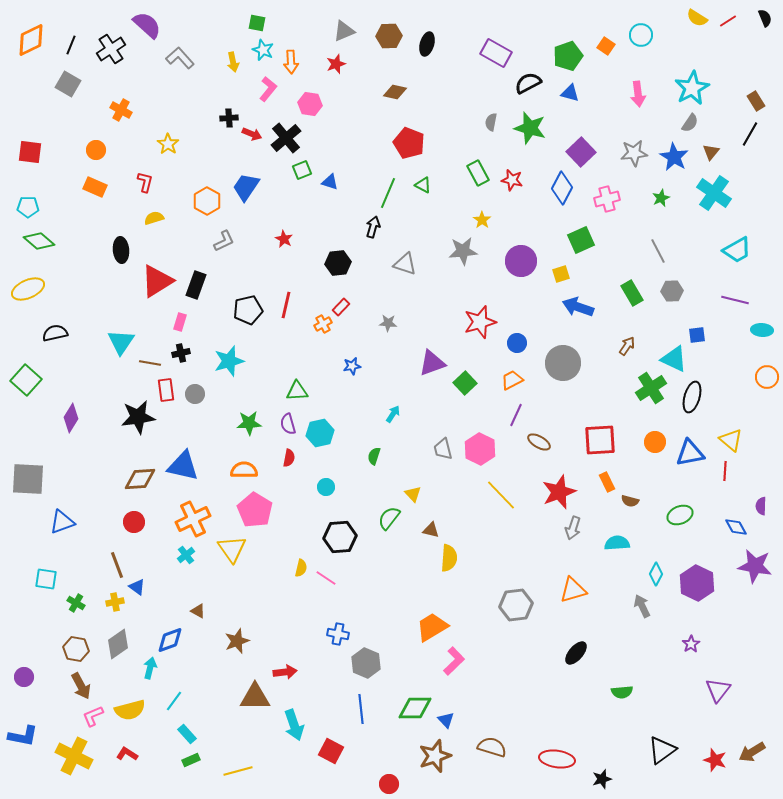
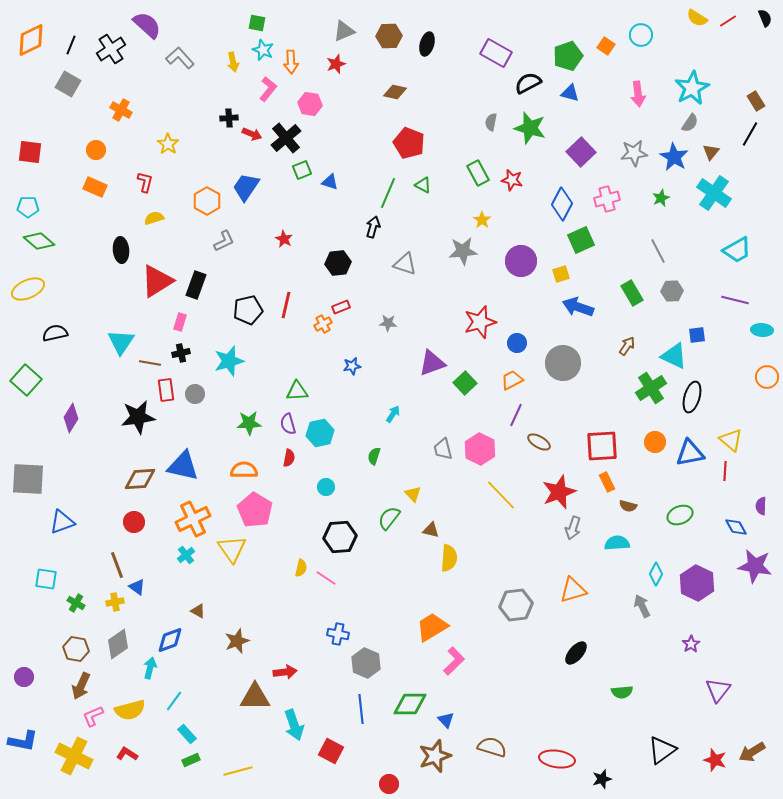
blue diamond at (562, 188): moved 16 px down
red rectangle at (341, 307): rotated 24 degrees clockwise
cyan triangle at (674, 359): moved 3 px up
red square at (600, 440): moved 2 px right, 6 px down
brown semicircle at (630, 501): moved 2 px left, 5 px down
brown arrow at (81, 686): rotated 52 degrees clockwise
green diamond at (415, 708): moved 5 px left, 4 px up
blue L-shape at (23, 736): moved 5 px down
